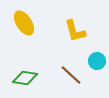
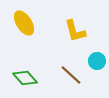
green diamond: rotated 40 degrees clockwise
